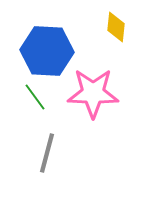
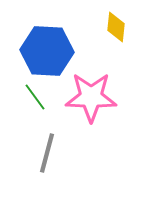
pink star: moved 2 px left, 4 px down
